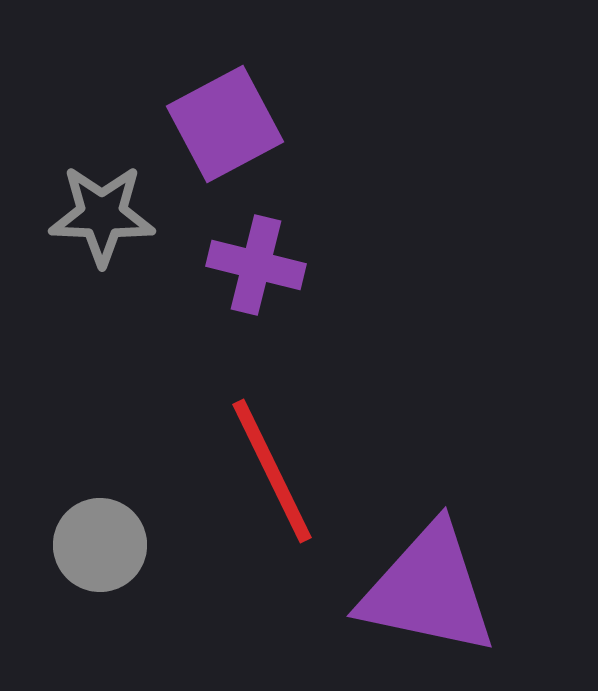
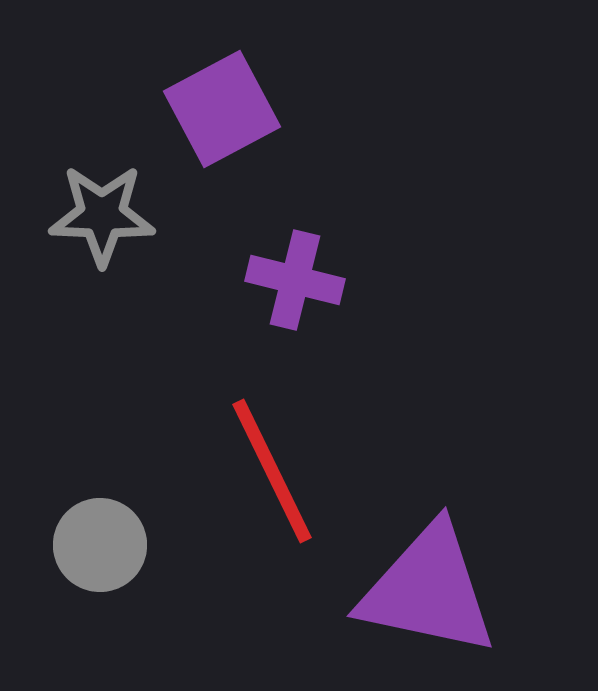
purple square: moved 3 px left, 15 px up
purple cross: moved 39 px right, 15 px down
